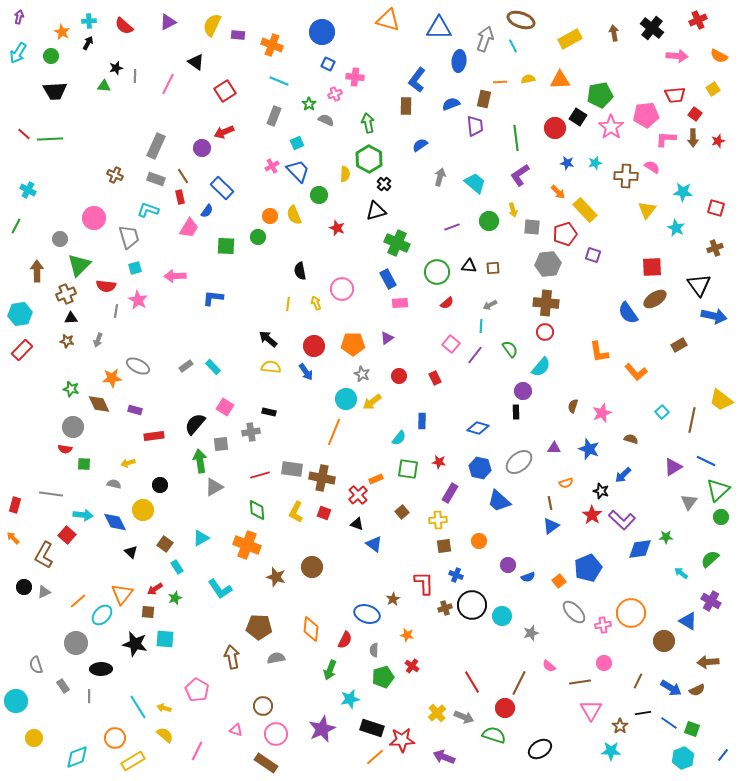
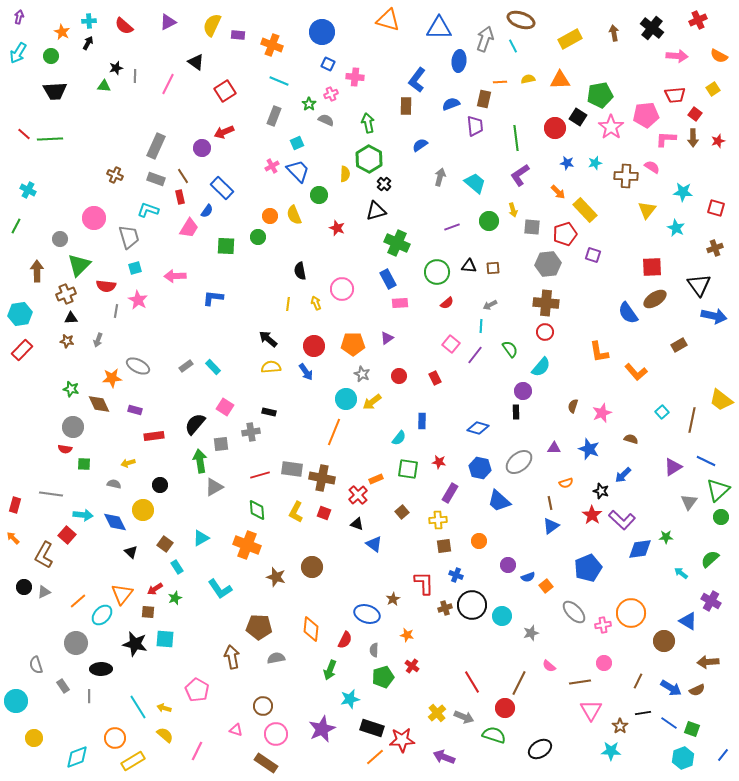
pink cross at (335, 94): moved 4 px left
yellow semicircle at (271, 367): rotated 12 degrees counterclockwise
orange square at (559, 581): moved 13 px left, 5 px down
